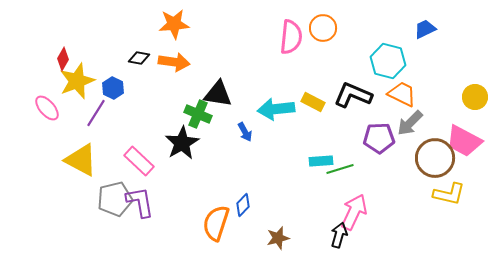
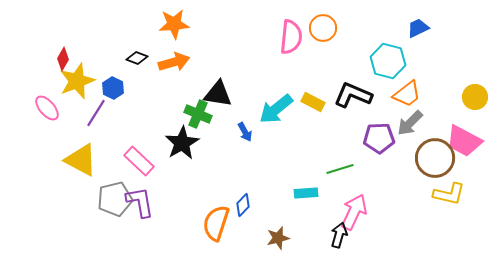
blue trapezoid: moved 7 px left, 1 px up
black diamond: moved 2 px left; rotated 10 degrees clockwise
orange arrow: rotated 24 degrees counterclockwise
orange trapezoid: moved 5 px right; rotated 116 degrees clockwise
cyan arrow: rotated 33 degrees counterclockwise
cyan rectangle: moved 15 px left, 32 px down
